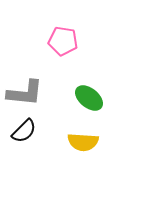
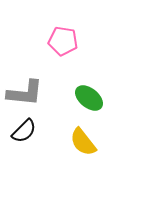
yellow semicircle: rotated 48 degrees clockwise
